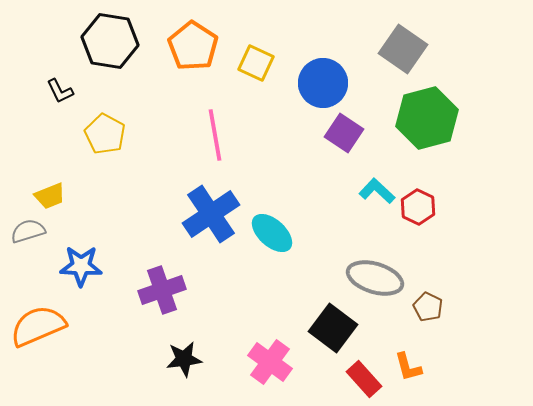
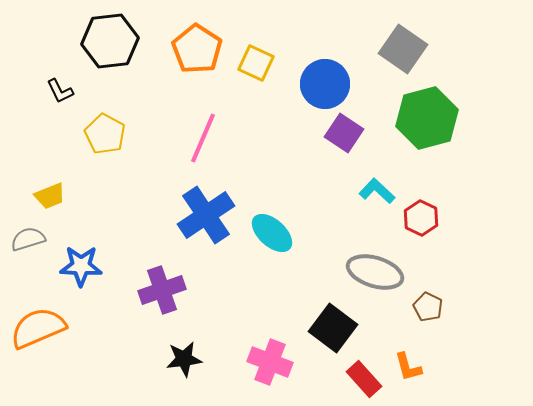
black hexagon: rotated 16 degrees counterclockwise
orange pentagon: moved 4 px right, 3 px down
blue circle: moved 2 px right, 1 px down
pink line: moved 12 px left, 3 px down; rotated 33 degrees clockwise
red hexagon: moved 3 px right, 11 px down
blue cross: moved 5 px left, 1 px down
gray semicircle: moved 8 px down
gray ellipse: moved 6 px up
orange semicircle: moved 2 px down
pink cross: rotated 15 degrees counterclockwise
